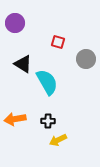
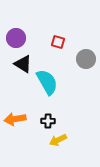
purple circle: moved 1 px right, 15 px down
